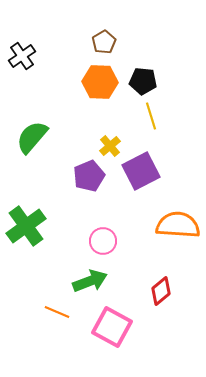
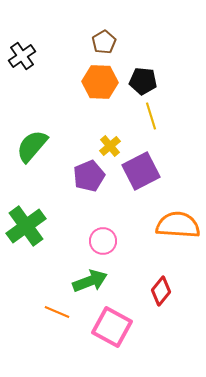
green semicircle: moved 9 px down
red diamond: rotated 12 degrees counterclockwise
